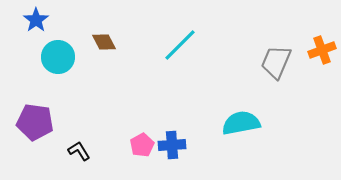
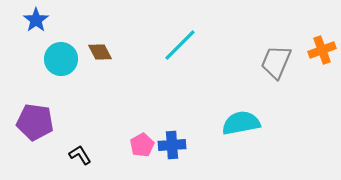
brown diamond: moved 4 px left, 10 px down
cyan circle: moved 3 px right, 2 px down
black L-shape: moved 1 px right, 4 px down
